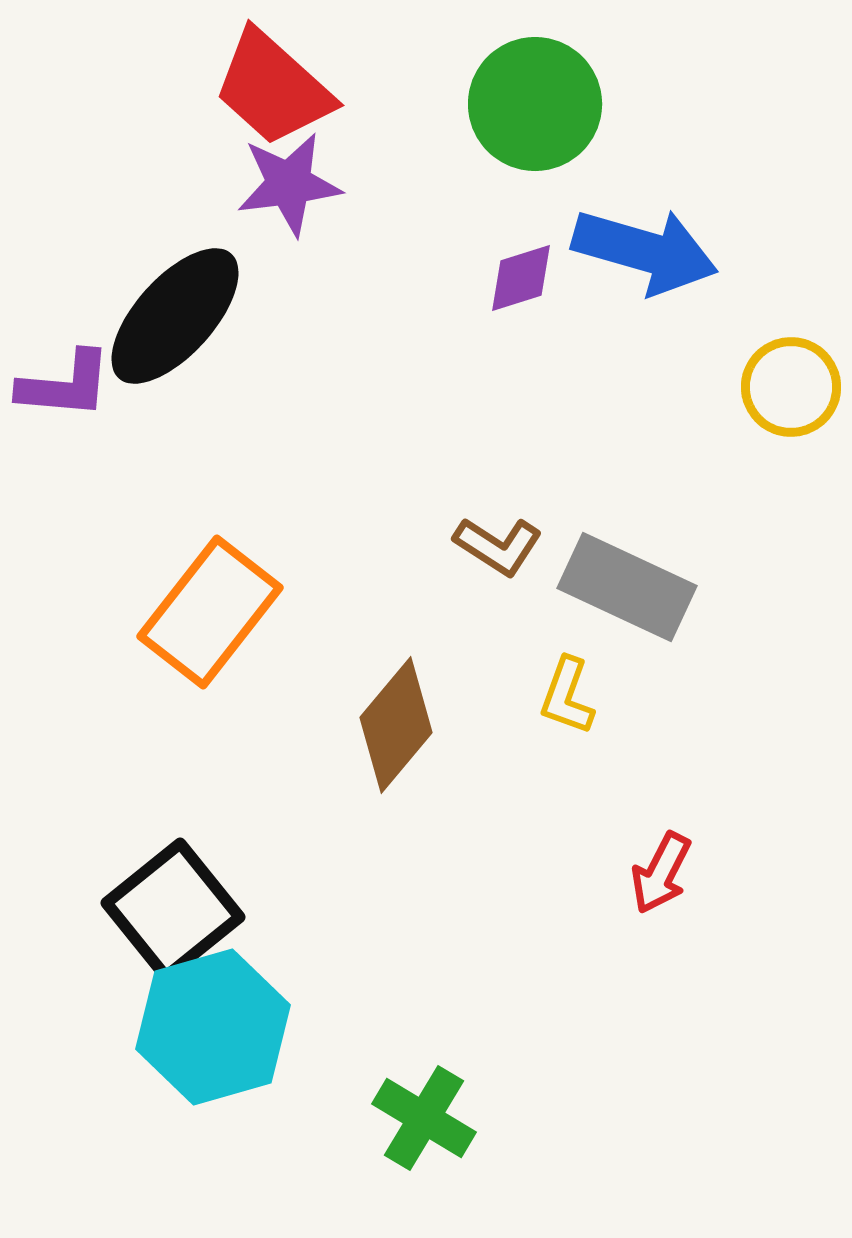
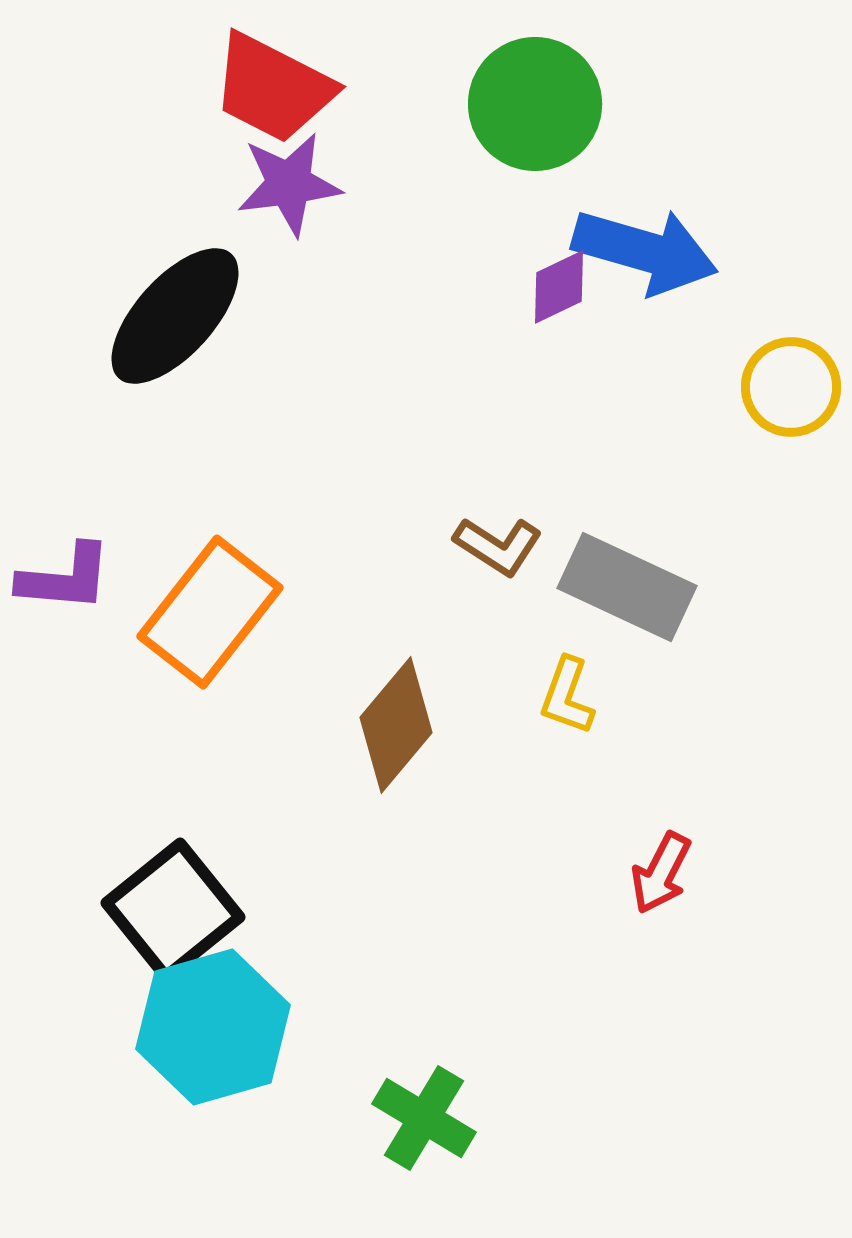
red trapezoid: rotated 15 degrees counterclockwise
purple diamond: moved 38 px right, 9 px down; rotated 8 degrees counterclockwise
purple L-shape: moved 193 px down
